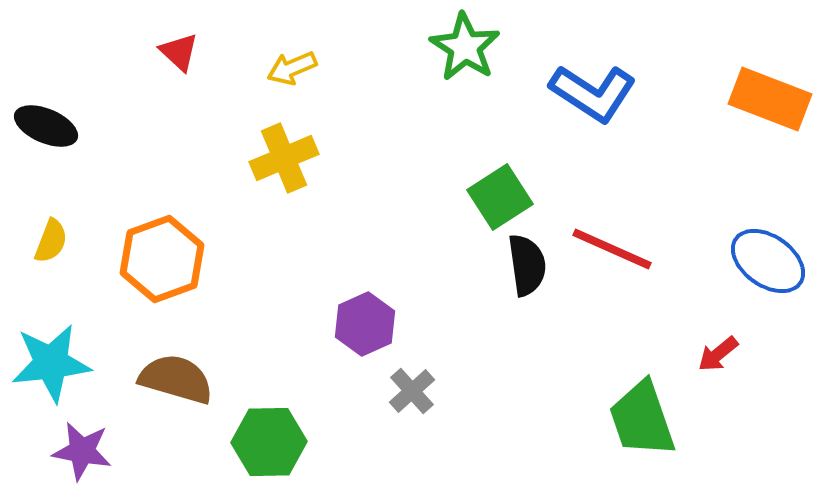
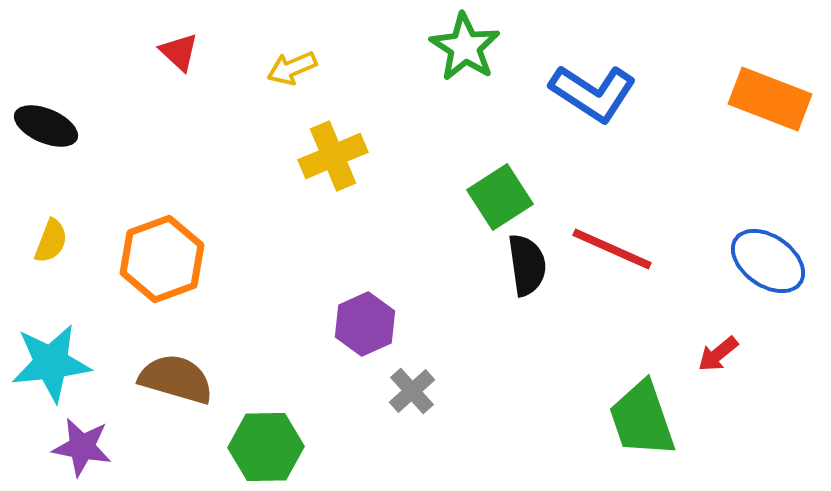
yellow cross: moved 49 px right, 2 px up
green hexagon: moved 3 px left, 5 px down
purple star: moved 4 px up
